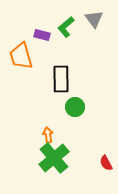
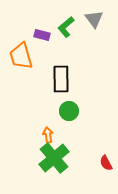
green circle: moved 6 px left, 4 px down
